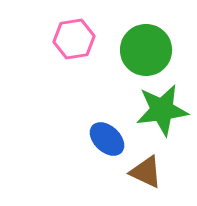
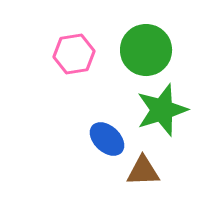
pink hexagon: moved 15 px down
green star: rotated 10 degrees counterclockwise
brown triangle: moved 3 px left, 1 px up; rotated 27 degrees counterclockwise
